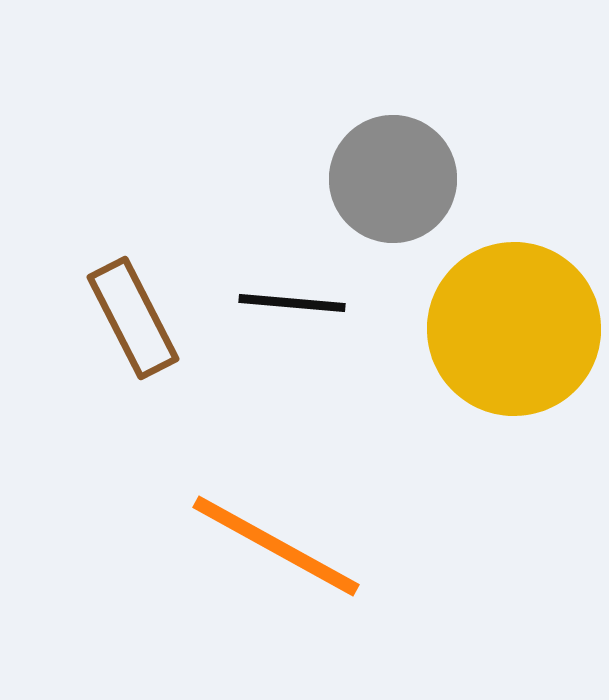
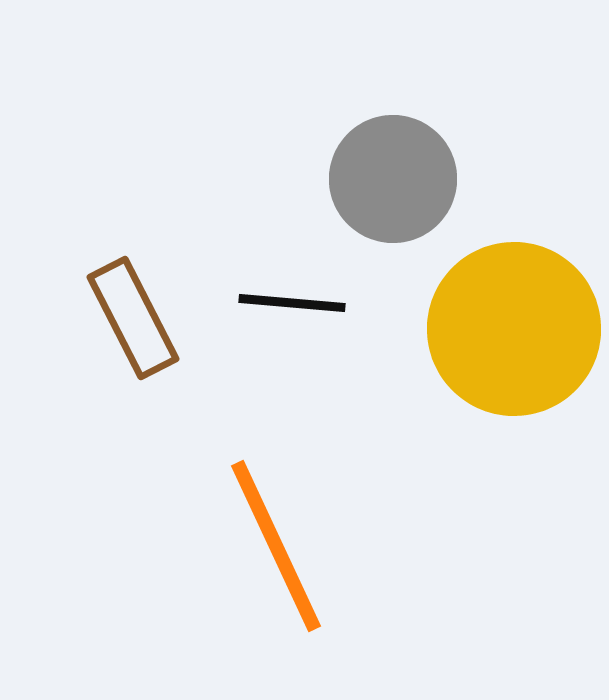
orange line: rotated 36 degrees clockwise
